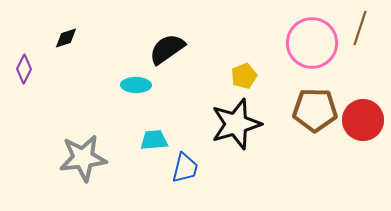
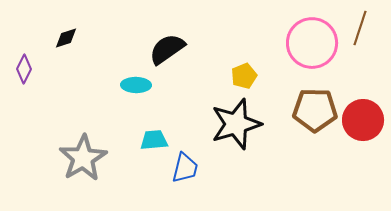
gray star: rotated 24 degrees counterclockwise
